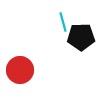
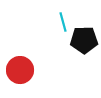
black pentagon: moved 3 px right, 3 px down
